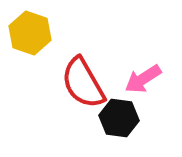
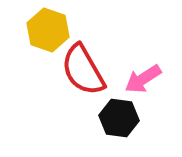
yellow hexagon: moved 18 px right, 3 px up
red semicircle: moved 13 px up
